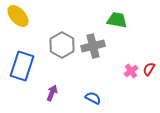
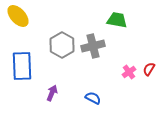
blue rectangle: rotated 20 degrees counterclockwise
pink cross: moved 2 px left, 1 px down
